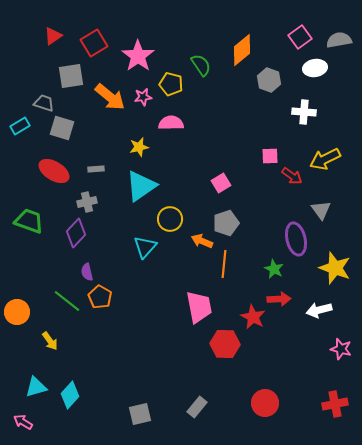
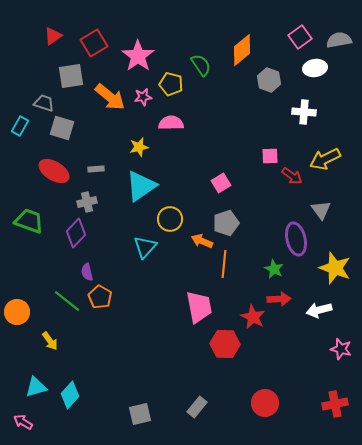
cyan rectangle at (20, 126): rotated 30 degrees counterclockwise
